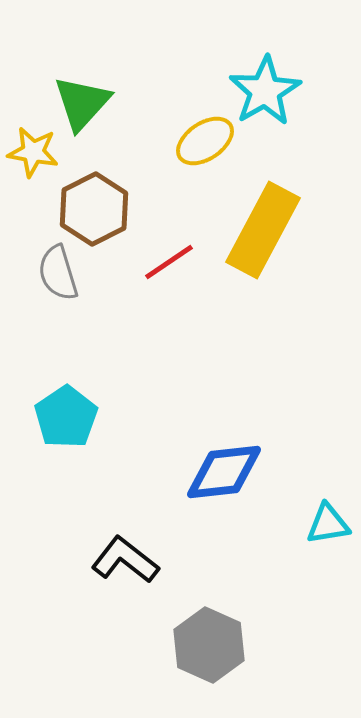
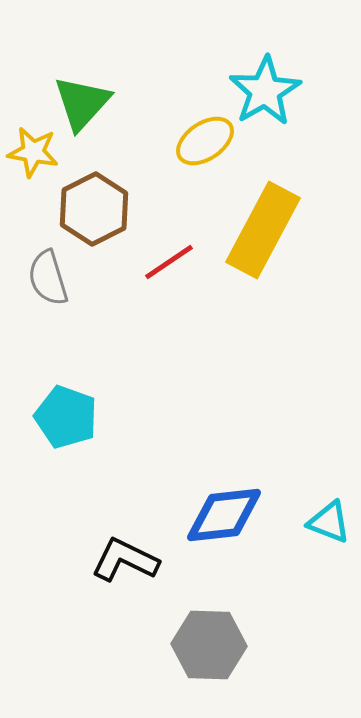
gray semicircle: moved 10 px left, 5 px down
cyan pentagon: rotated 18 degrees counterclockwise
blue diamond: moved 43 px down
cyan triangle: moved 1 px right, 2 px up; rotated 30 degrees clockwise
black L-shape: rotated 12 degrees counterclockwise
gray hexagon: rotated 22 degrees counterclockwise
